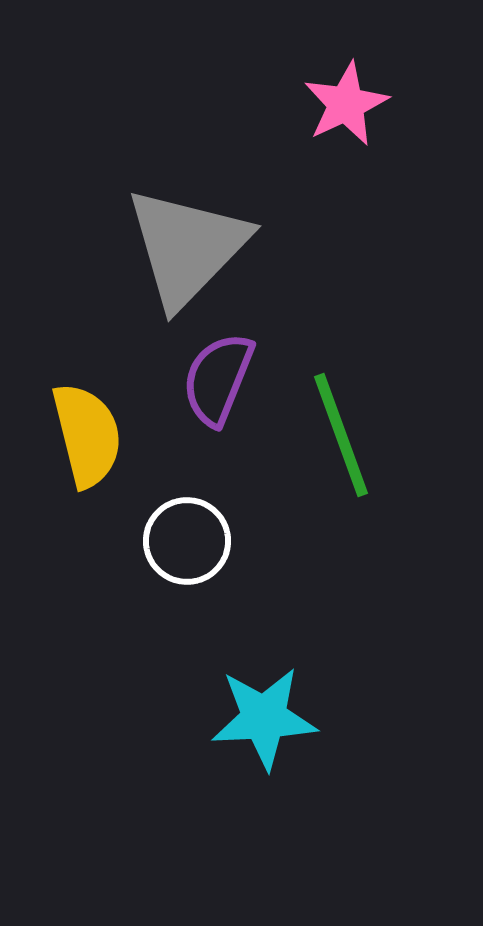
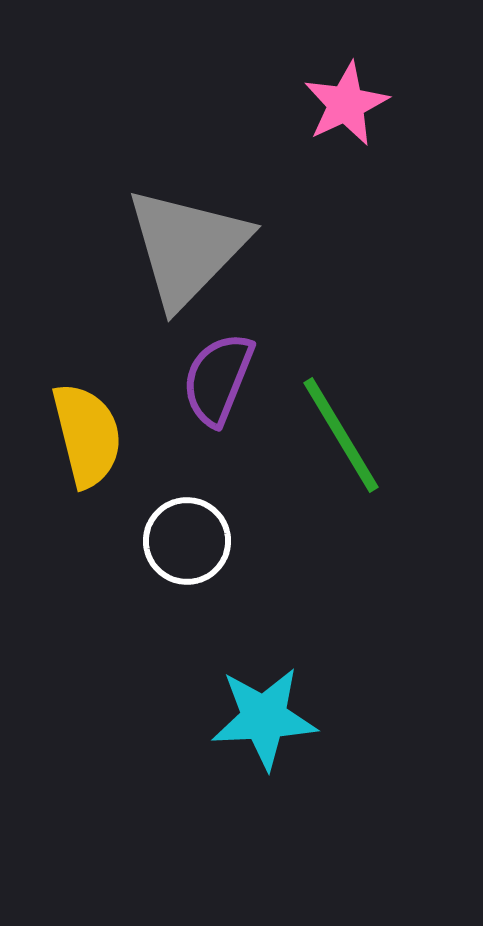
green line: rotated 11 degrees counterclockwise
